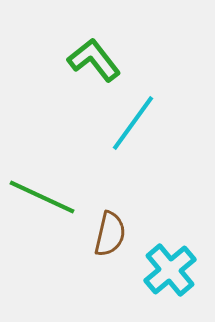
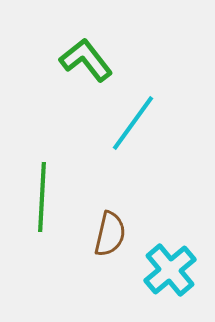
green L-shape: moved 8 px left
green line: rotated 68 degrees clockwise
